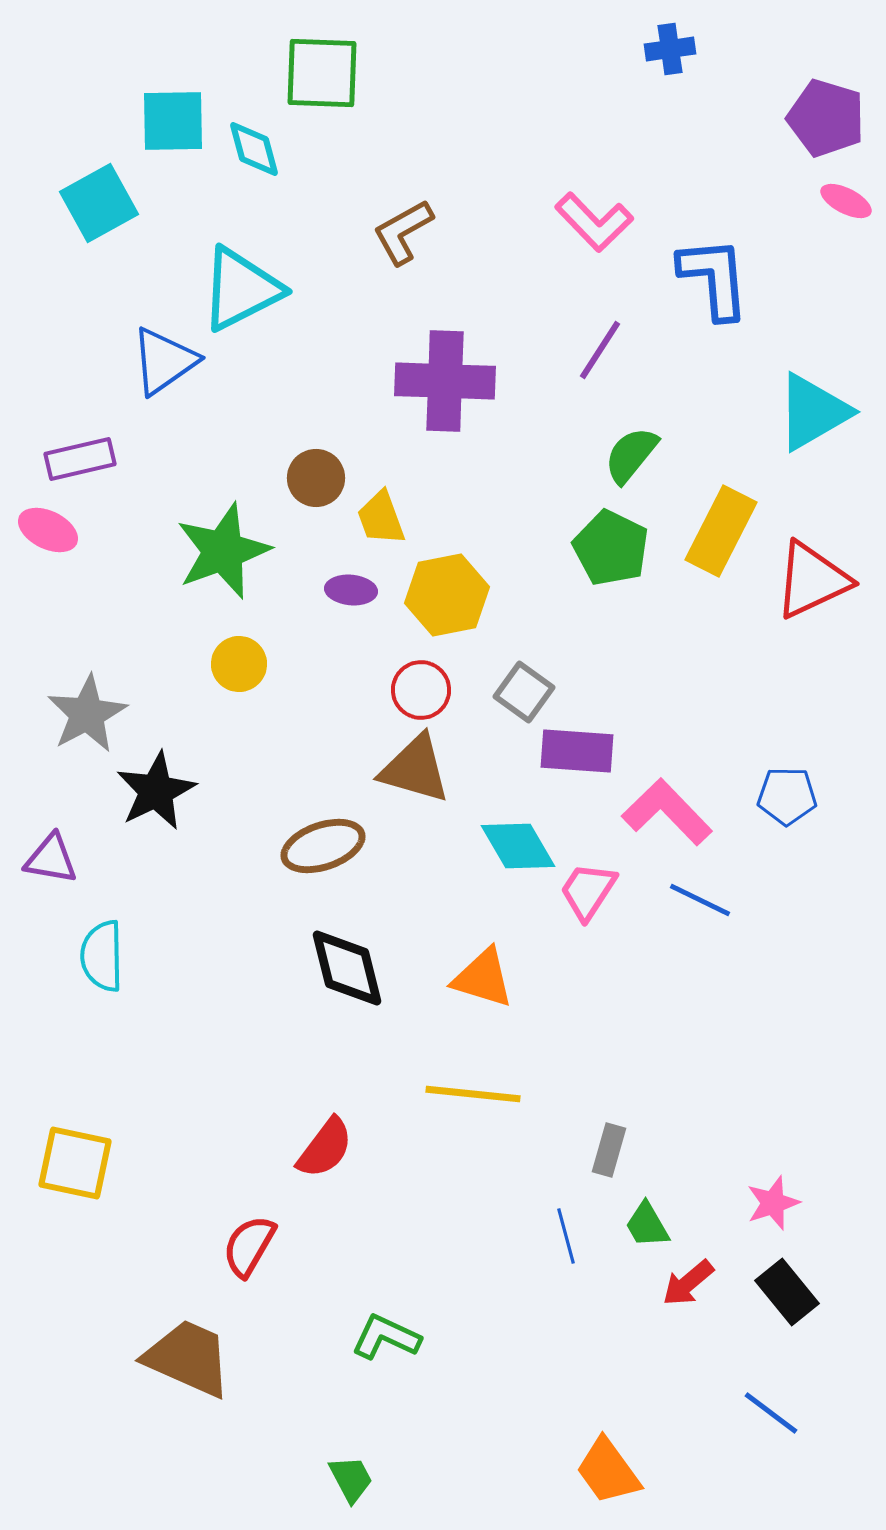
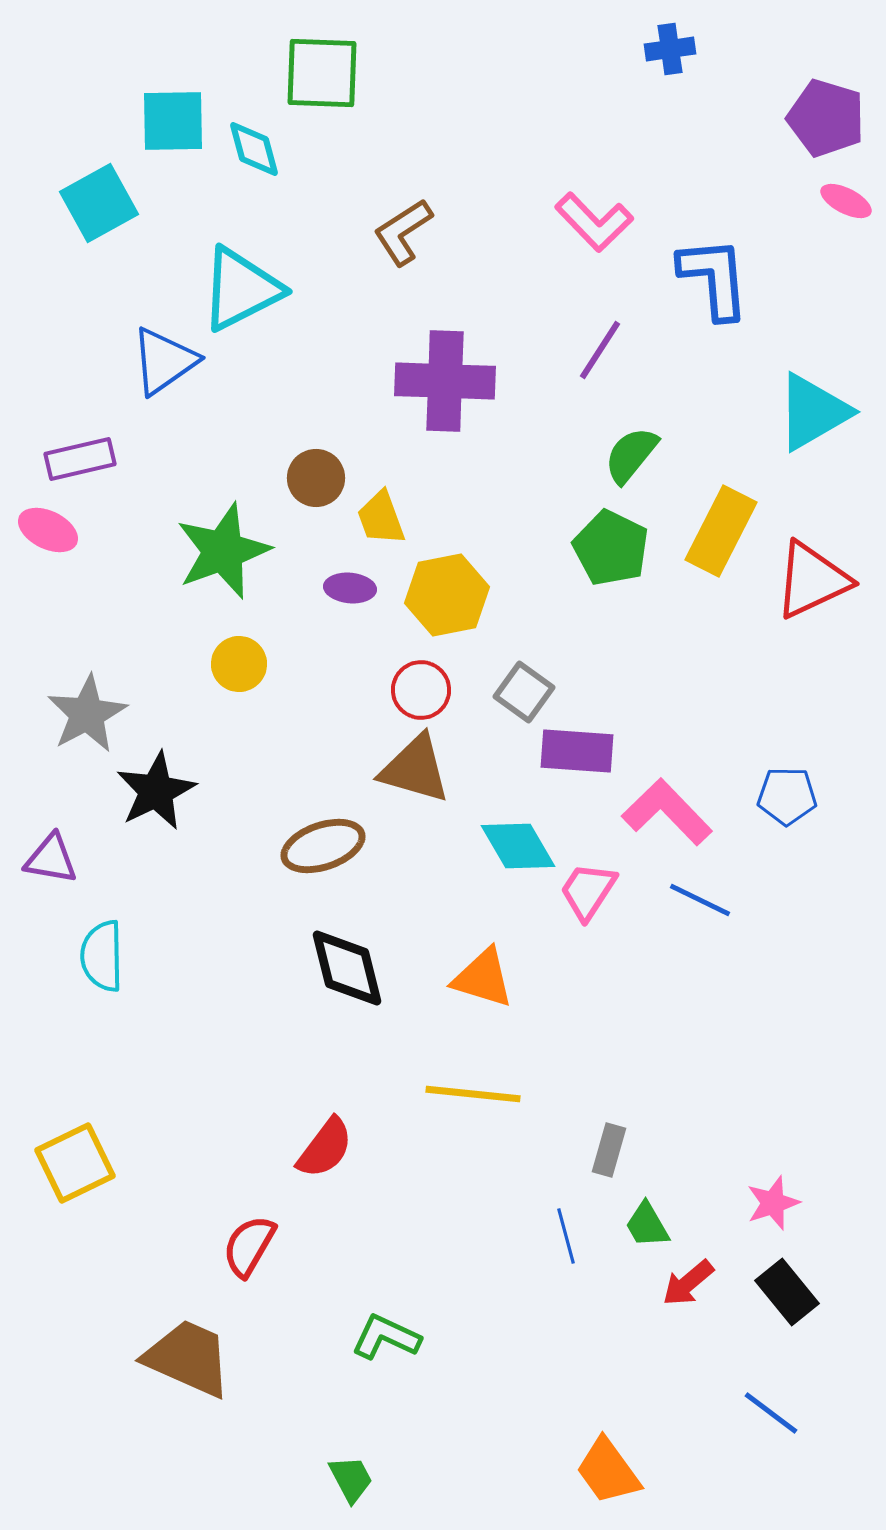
brown L-shape at (403, 232): rotated 4 degrees counterclockwise
purple ellipse at (351, 590): moved 1 px left, 2 px up
yellow square at (75, 1163): rotated 38 degrees counterclockwise
